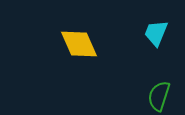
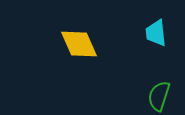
cyan trapezoid: rotated 28 degrees counterclockwise
